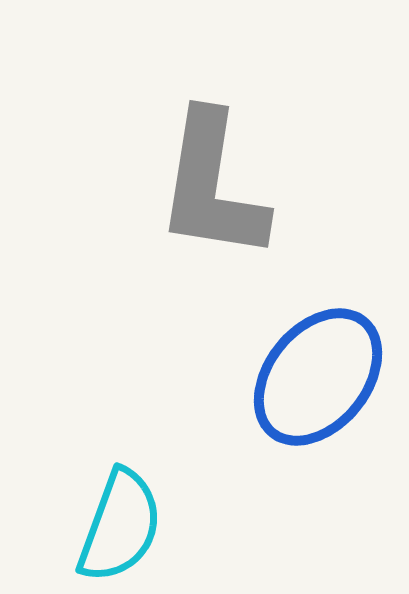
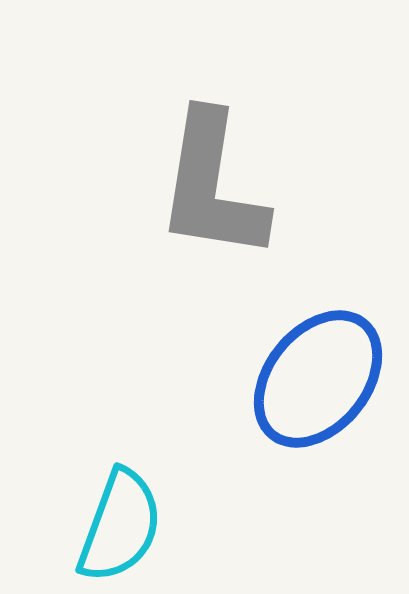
blue ellipse: moved 2 px down
